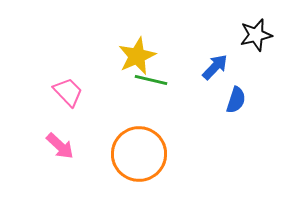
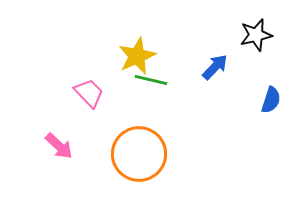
pink trapezoid: moved 21 px right, 1 px down
blue semicircle: moved 35 px right
pink arrow: moved 1 px left
